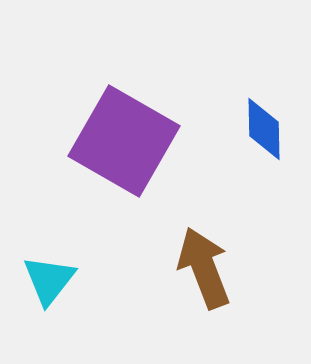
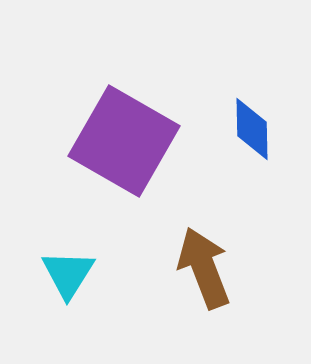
blue diamond: moved 12 px left
cyan triangle: moved 19 px right, 6 px up; rotated 6 degrees counterclockwise
